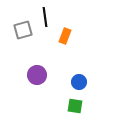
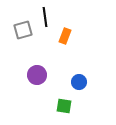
green square: moved 11 px left
